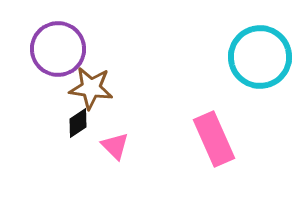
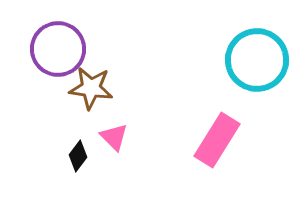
cyan circle: moved 3 px left, 3 px down
black diamond: moved 33 px down; rotated 20 degrees counterclockwise
pink rectangle: moved 3 px right, 1 px down; rotated 56 degrees clockwise
pink triangle: moved 1 px left, 9 px up
